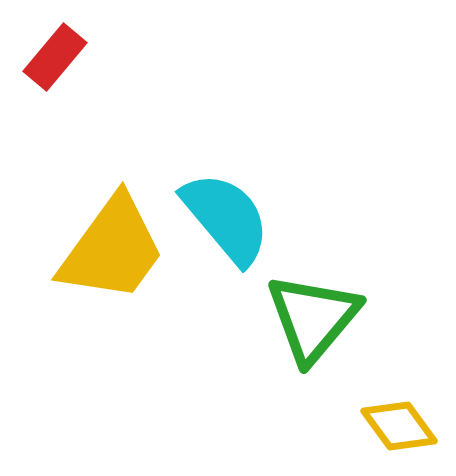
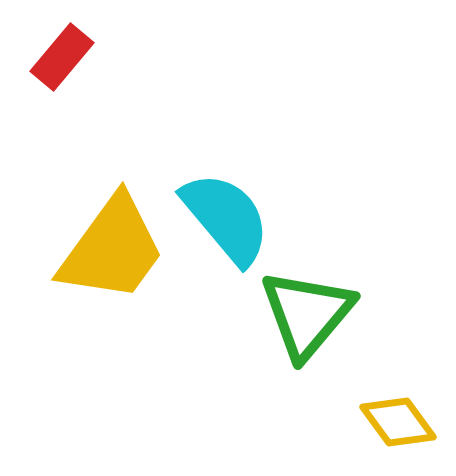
red rectangle: moved 7 px right
green triangle: moved 6 px left, 4 px up
yellow diamond: moved 1 px left, 4 px up
